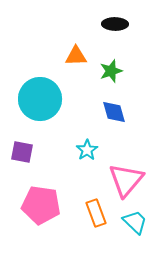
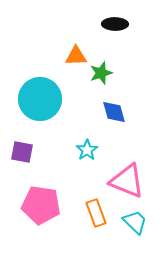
green star: moved 10 px left, 2 px down
pink triangle: moved 1 px right, 1 px down; rotated 48 degrees counterclockwise
